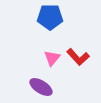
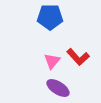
pink triangle: moved 3 px down
purple ellipse: moved 17 px right, 1 px down
